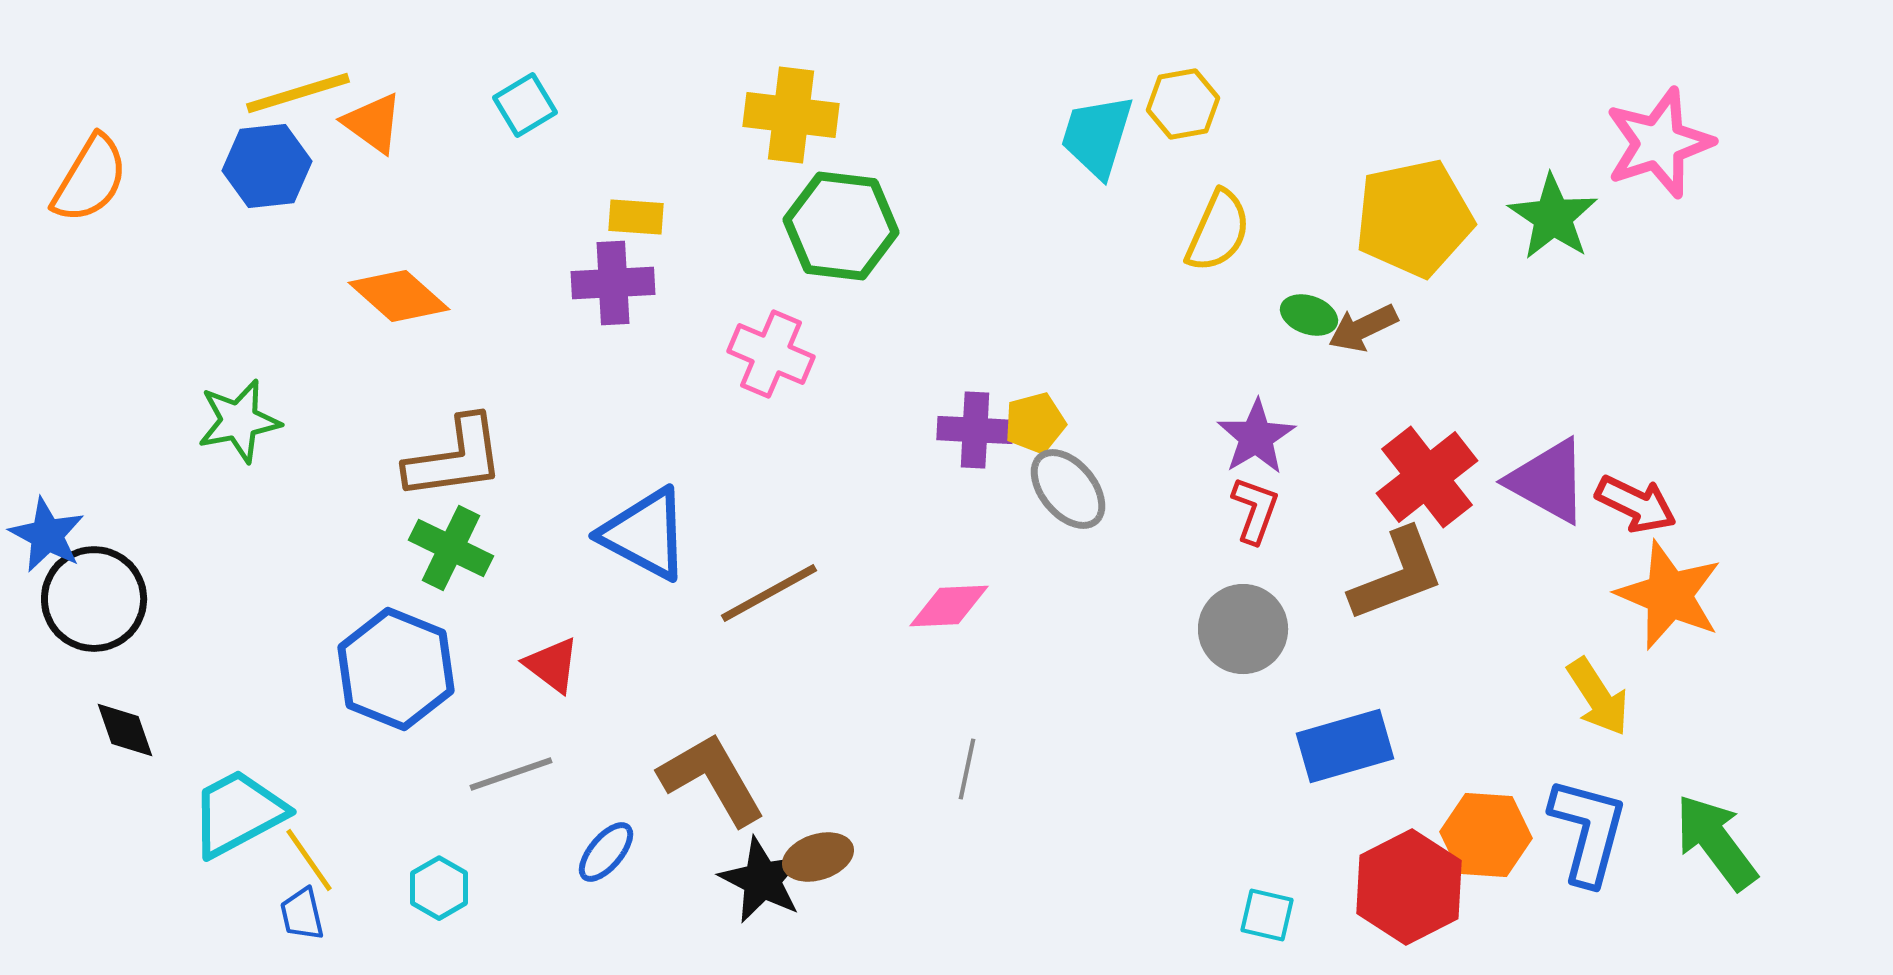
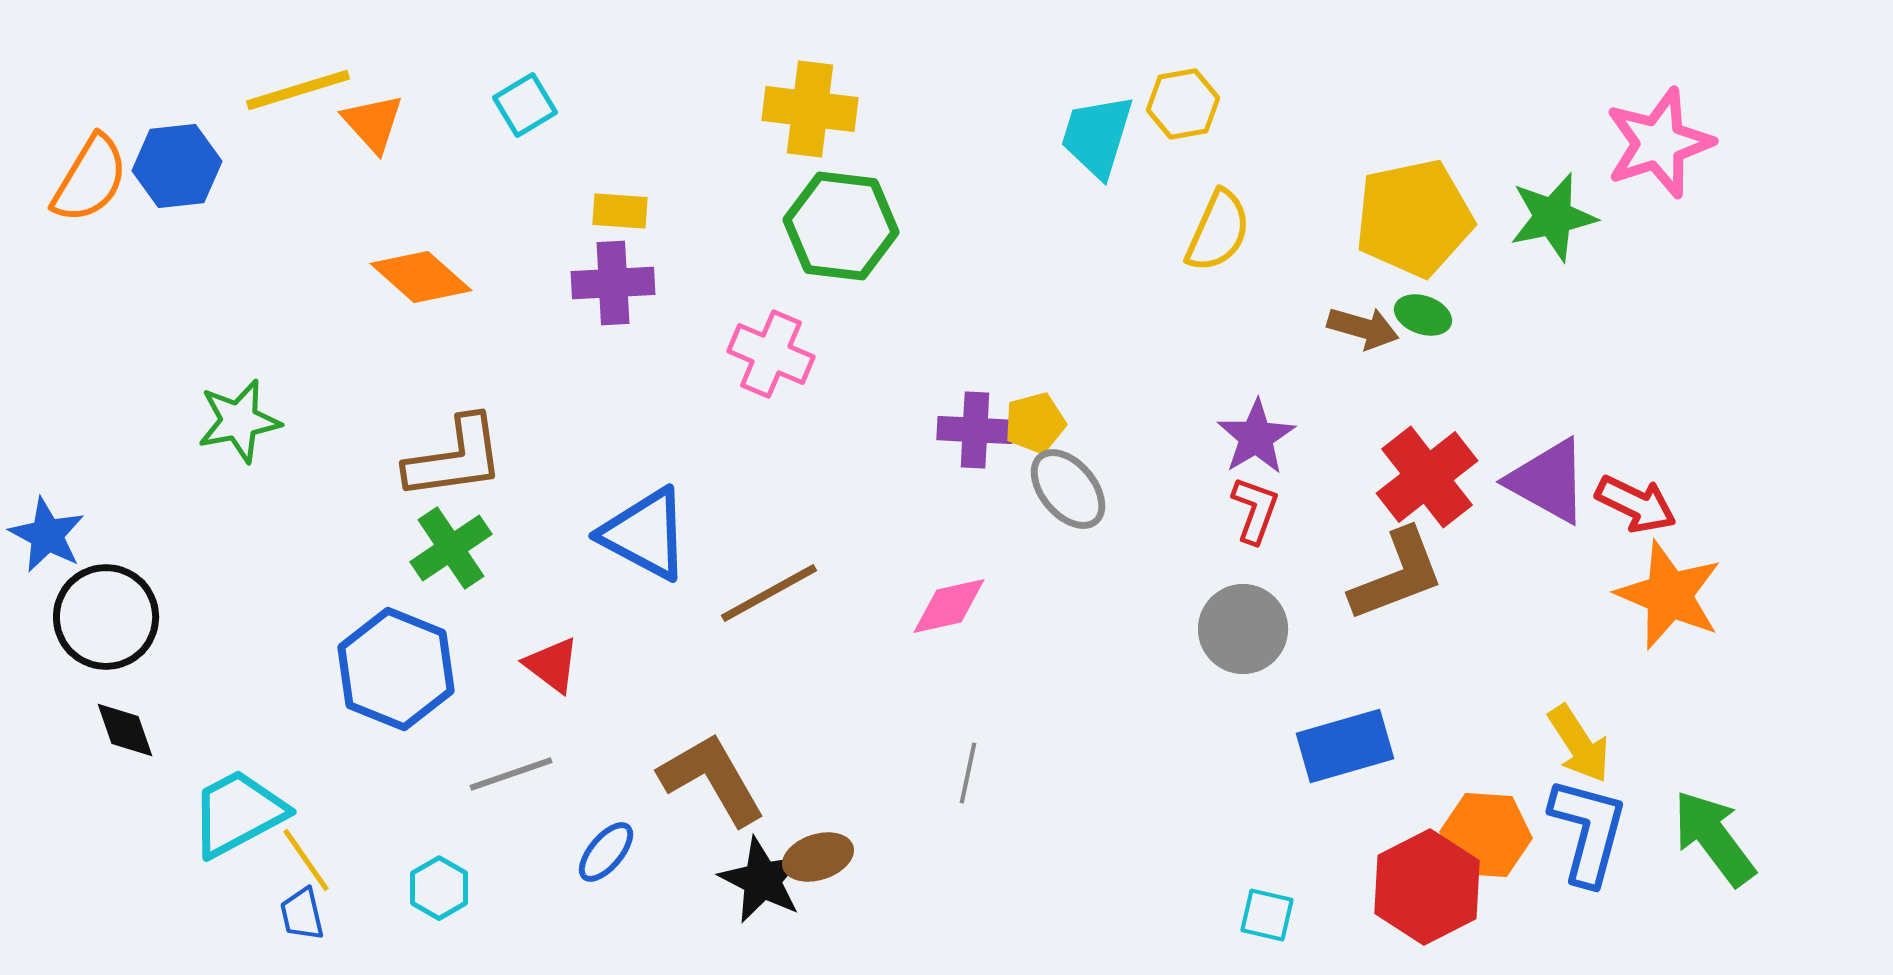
yellow line at (298, 93): moved 3 px up
yellow cross at (791, 115): moved 19 px right, 6 px up
orange triangle at (373, 123): rotated 12 degrees clockwise
blue hexagon at (267, 166): moved 90 px left
yellow rectangle at (636, 217): moved 16 px left, 6 px up
green star at (1553, 217): rotated 26 degrees clockwise
orange diamond at (399, 296): moved 22 px right, 19 px up
green ellipse at (1309, 315): moved 114 px right
brown arrow at (1363, 328): rotated 138 degrees counterclockwise
green cross at (451, 548): rotated 30 degrees clockwise
black circle at (94, 599): moved 12 px right, 18 px down
pink diamond at (949, 606): rotated 10 degrees counterclockwise
yellow arrow at (1598, 697): moved 19 px left, 47 px down
gray line at (967, 769): moved 1 px right, 4 px down
green arrow at (1716, 842): moved 2 px left, 4 px up
yellow line at (309, 860): moved 3 px left
red hexagon at (1409, 887): moved 18 px right
